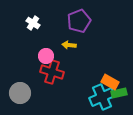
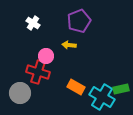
red cross: moved 14 px left
orange rectangle: moved 34 px left, 5 px down
green rectangle: moved 2 px right, 4 px up
cyan cross: rotated 35 degrees counterclockwise
